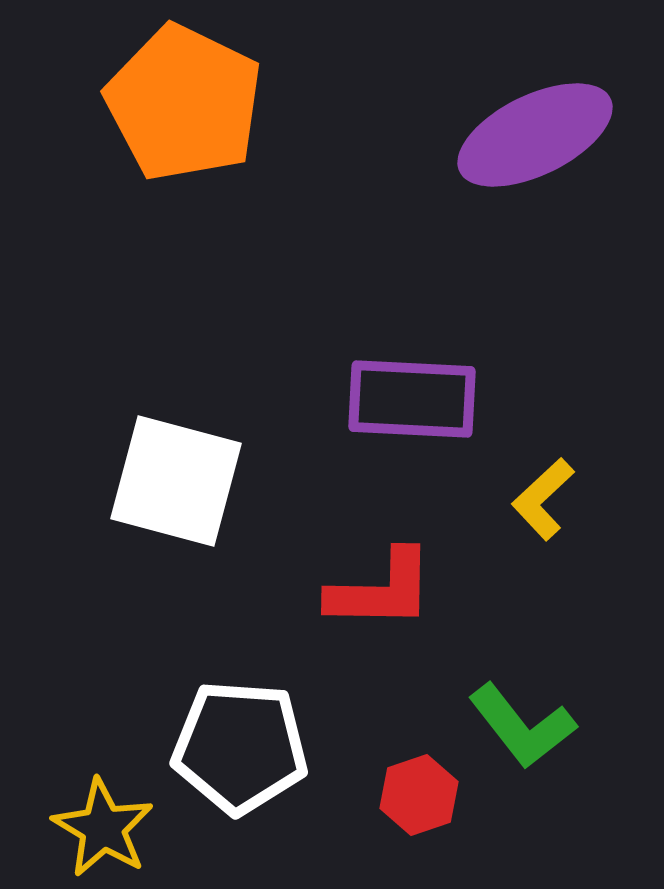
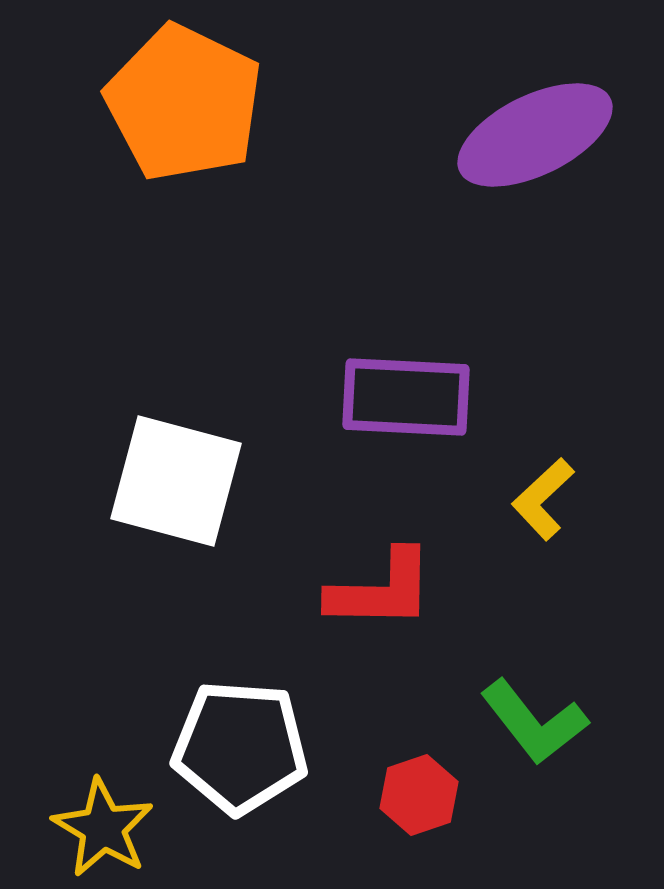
purple rectangle: moved 6 px left, 2 px up
green L-shape: moved 12 px right, 4 px up
